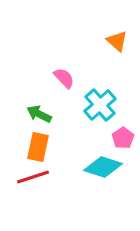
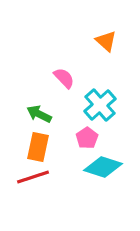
orange triangle: moved 11 px left
pink pentagon: moved 36 px left
